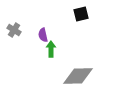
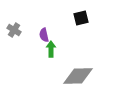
black square: moved 4 px down
purple semicircle: moved 1 px right
